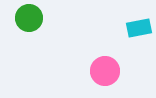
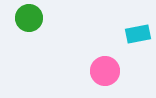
cyan rectangle: moved 1 px left, 6 px down
